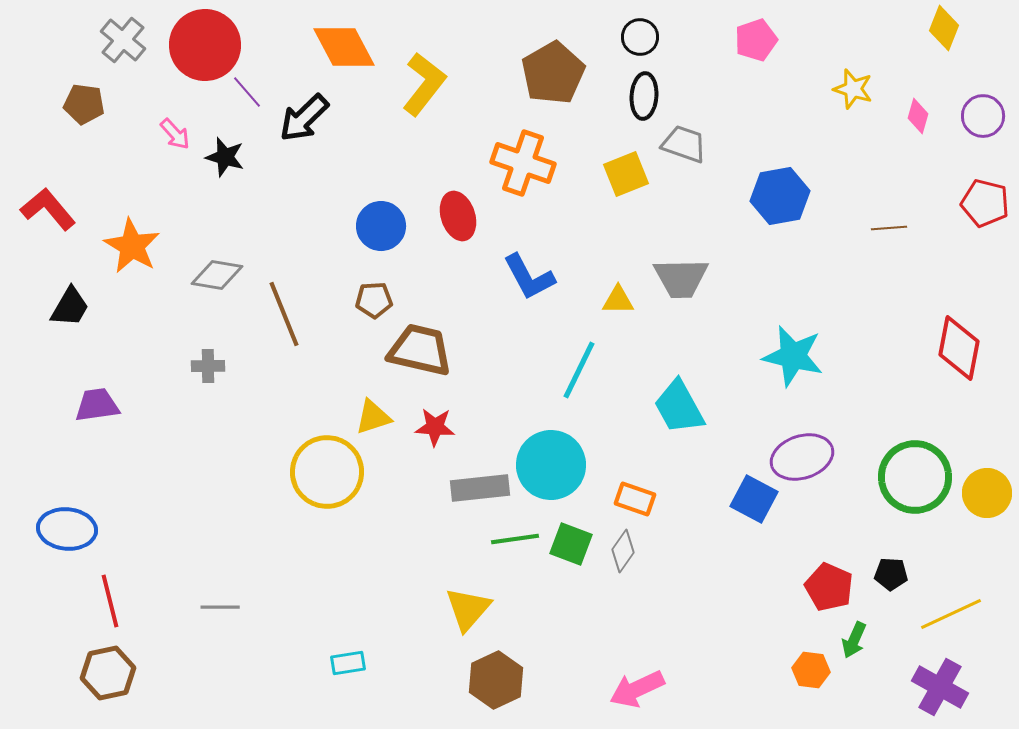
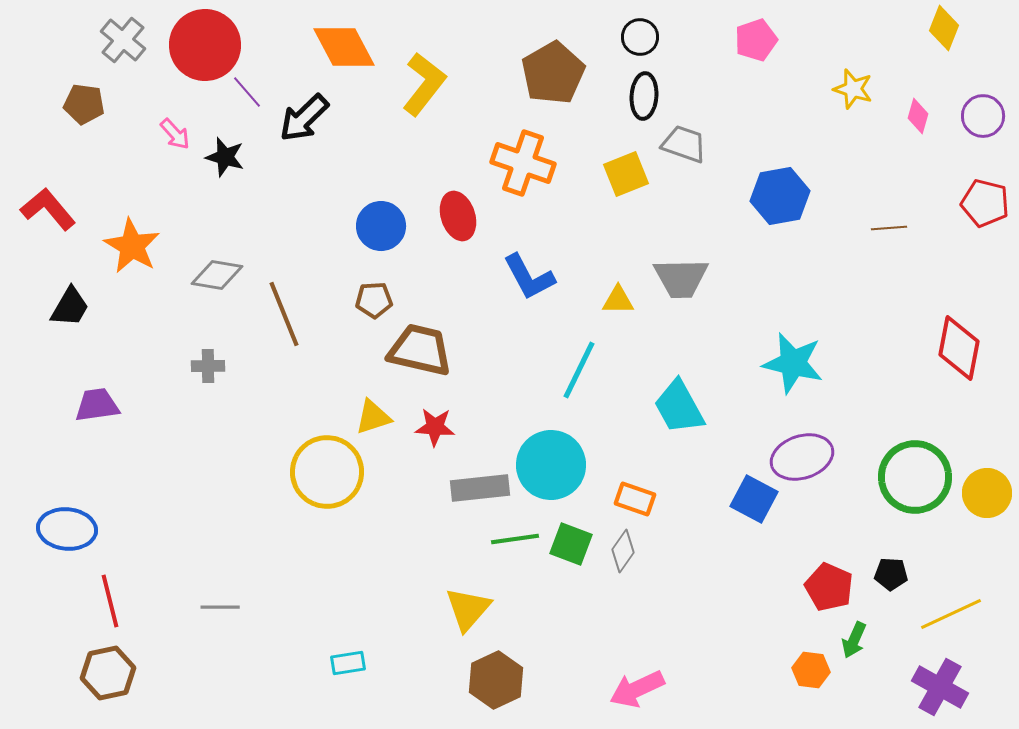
cyan star at (793, 356): moved 7 px down
